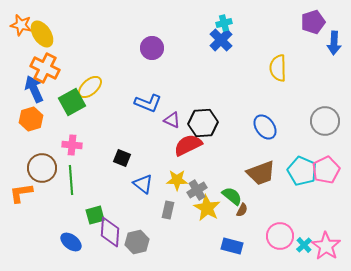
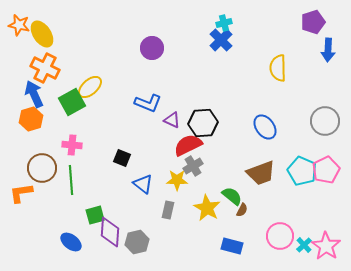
orange star at (21, 25): moved 2 px left
blue arrow at (334, 43): moved 6 px left, 7 px down
blue arrow at (34, 89): moved 5 px down
gray cross at (197, 190): moved 4 px left, 24 px up
